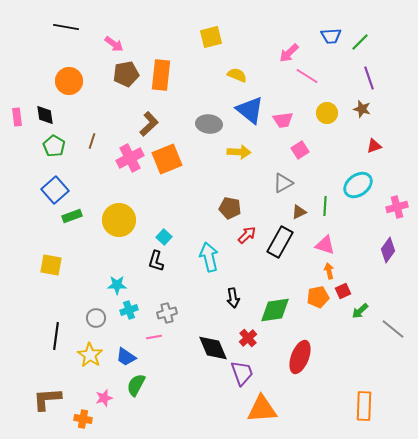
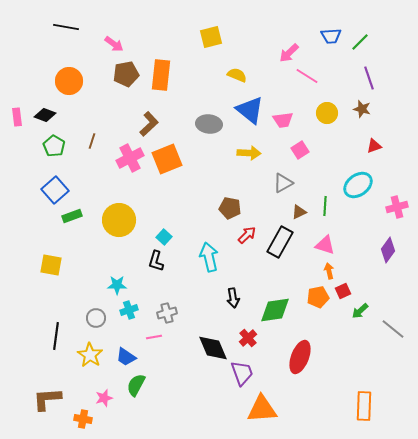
black diamond at (45, 115): rotated 60 degrees counterclockwise
yellow arrow at (239, 152): moved 10 px right, 1 px down
